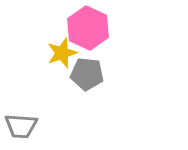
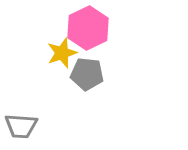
pink hexagon: rotated 9 degrees clockwise
